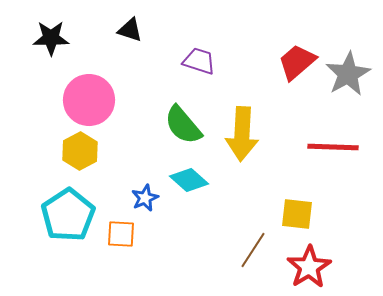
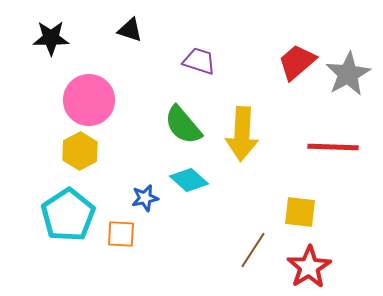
blue star: rotated 12 degrees clockwise
yellow square: moved 3 px right, 2 px up
